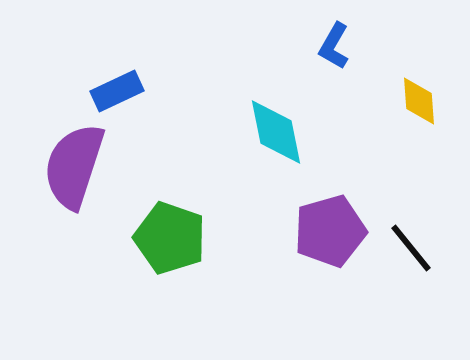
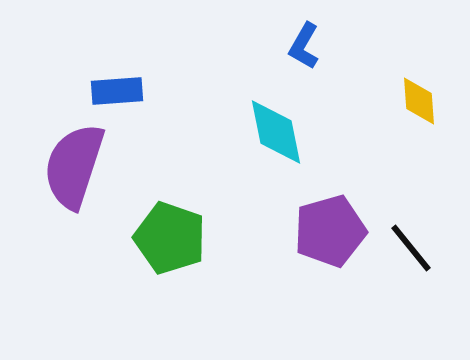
blue L-shape: moved 30 px left
blue rectangle: rotated 21 degrees clockwise
